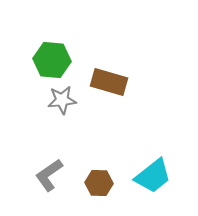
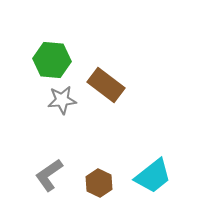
brown rectangle: moved 3 px left, 3 px down; rotated 21 degrees clockwise
brown hexagon: rotated 24 degrees clockwise
